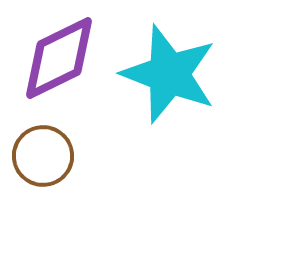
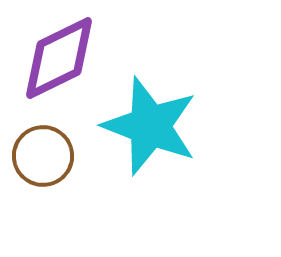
cyan star: moved 19 px left, 52 px down
